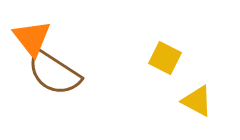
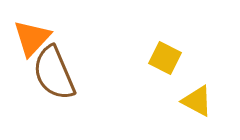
orange triangle: rotated 21 degrees clockwise
brown semicircle: rotated 34 degrees clockwise
